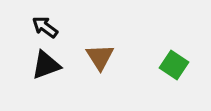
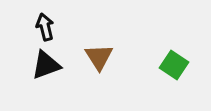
black arrow: rotated 40 degrees clockwise
brown triangle: moved 1 px left
